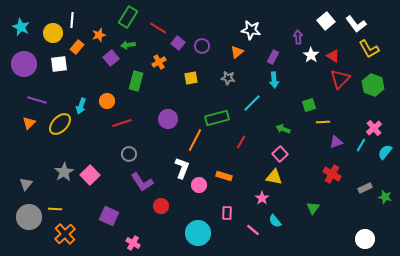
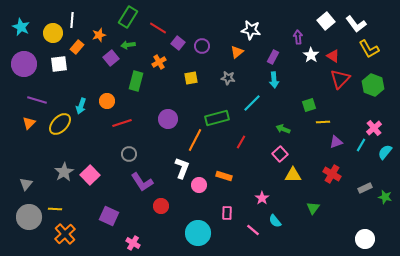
yellow triangle at (274, 177): moved 19 px right, 2 px up; rotated 12 degrees counterclockwise
